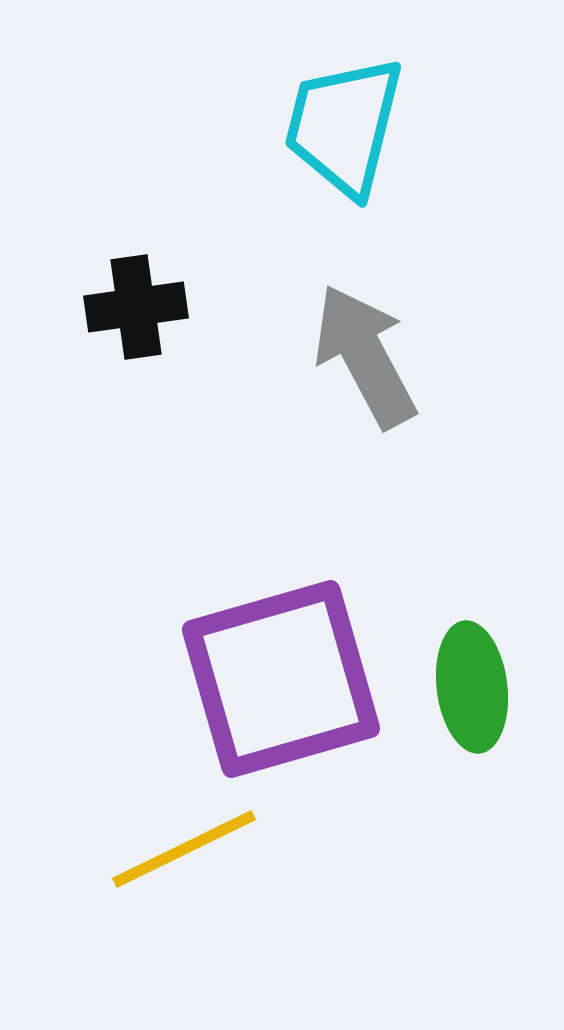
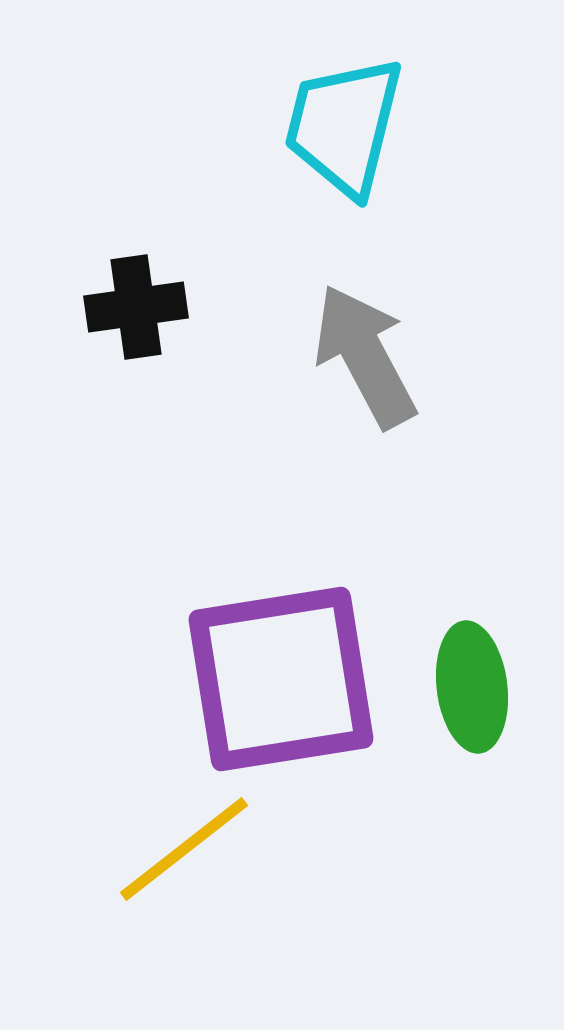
purple square: rotated 7 degrees clockwise
yellow line: rotated 12 degrees counterclockwise
